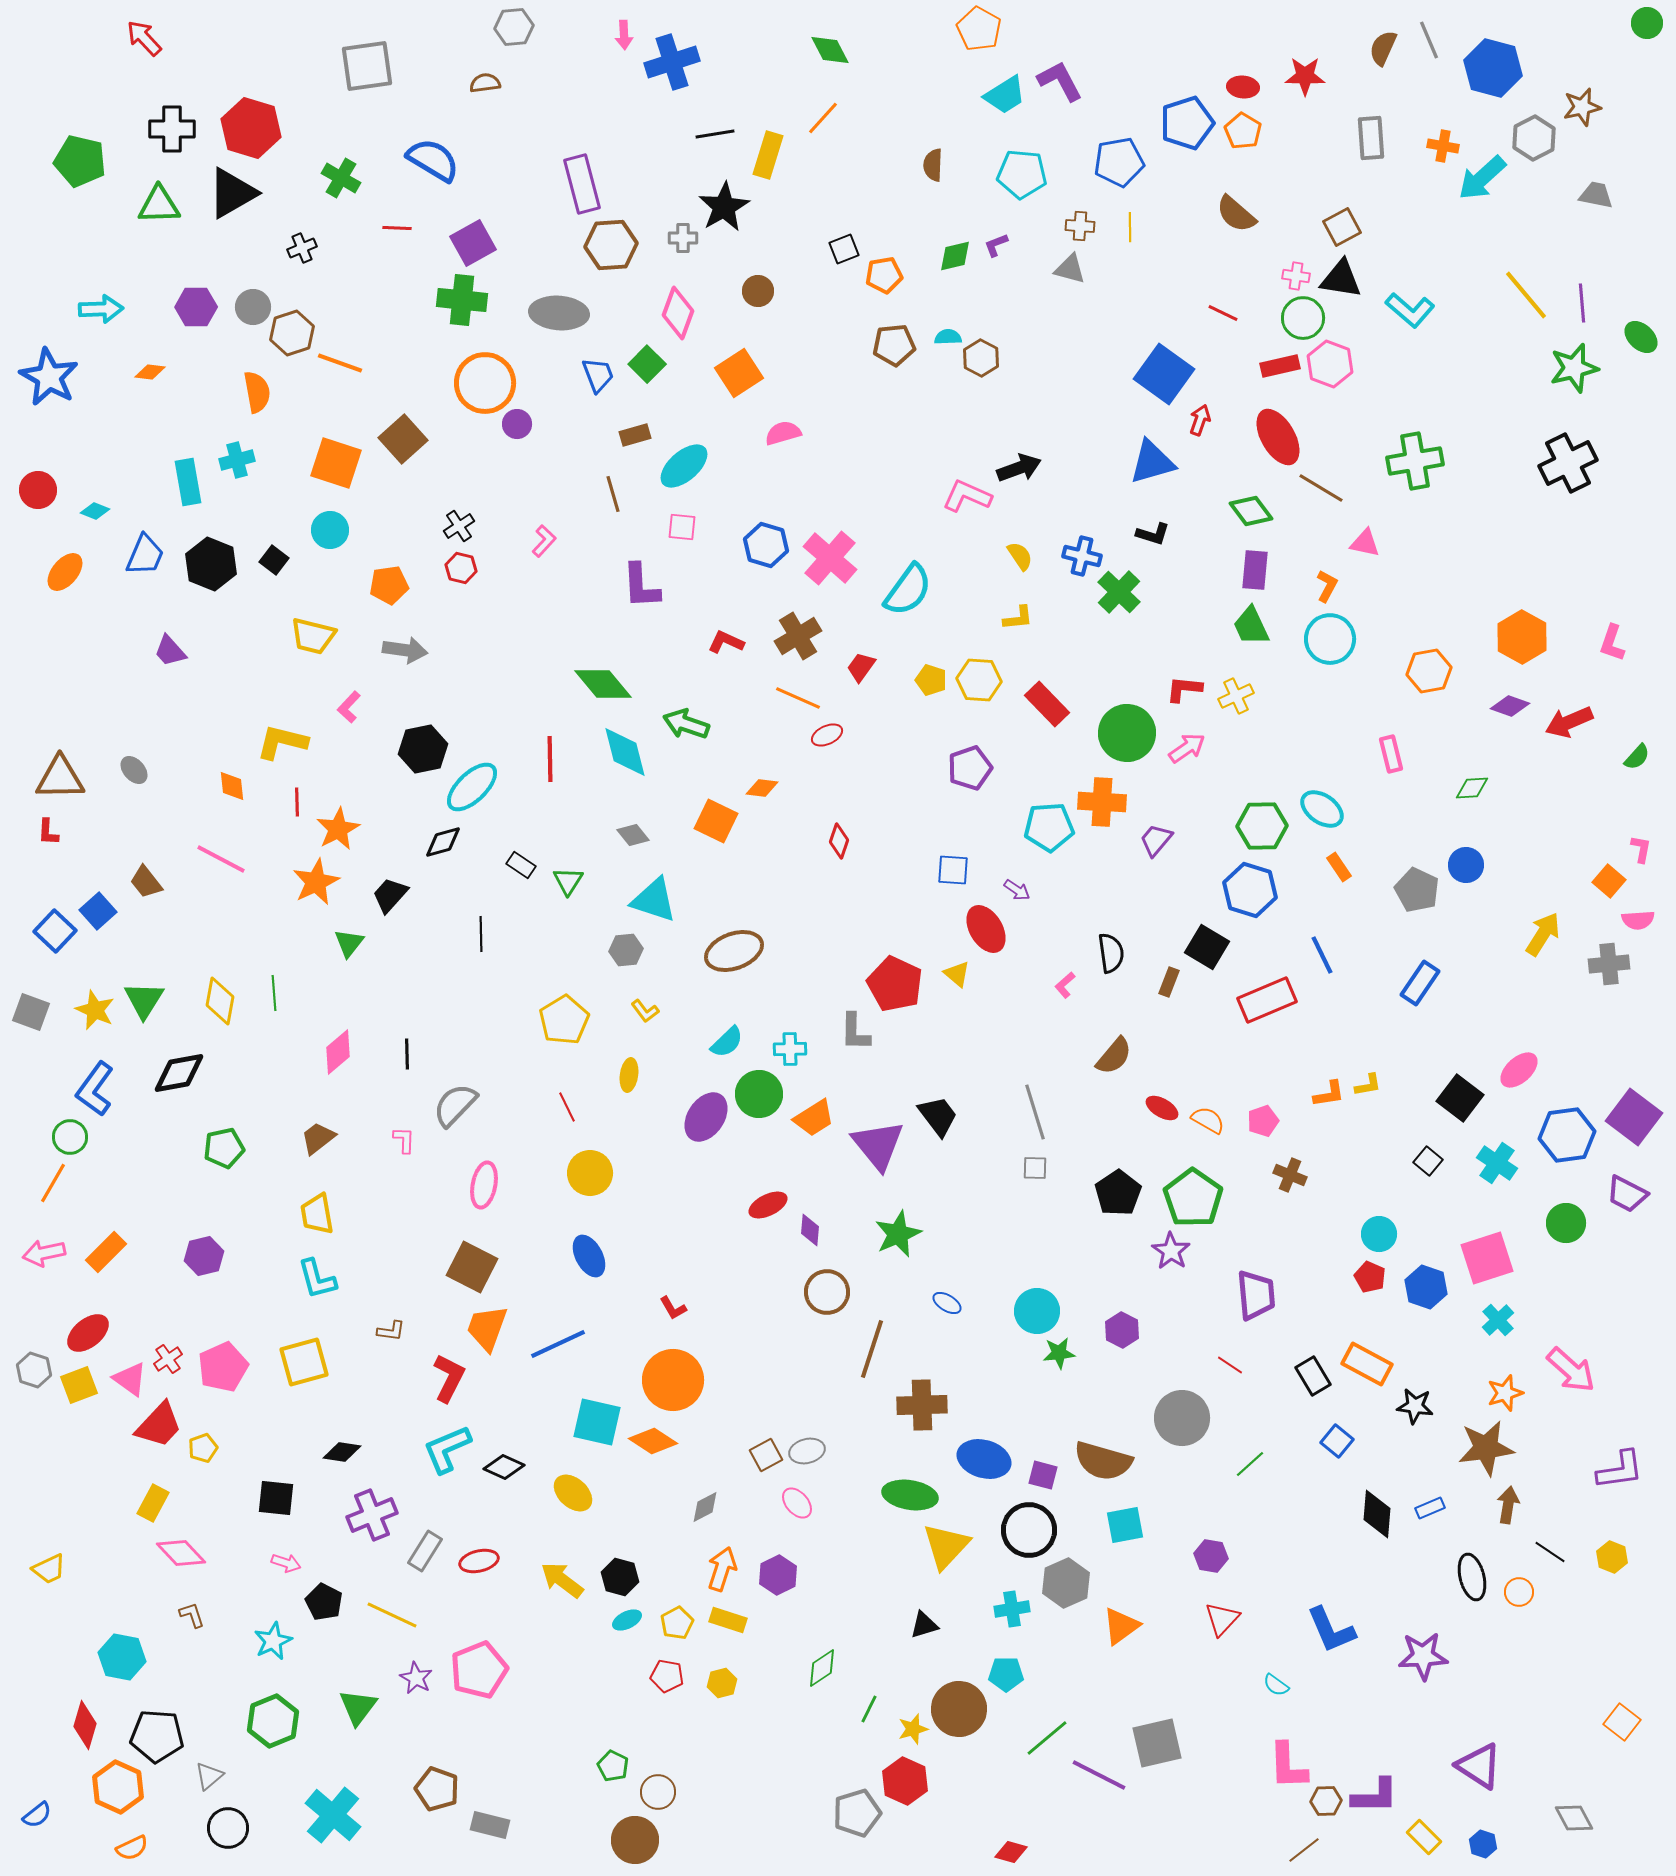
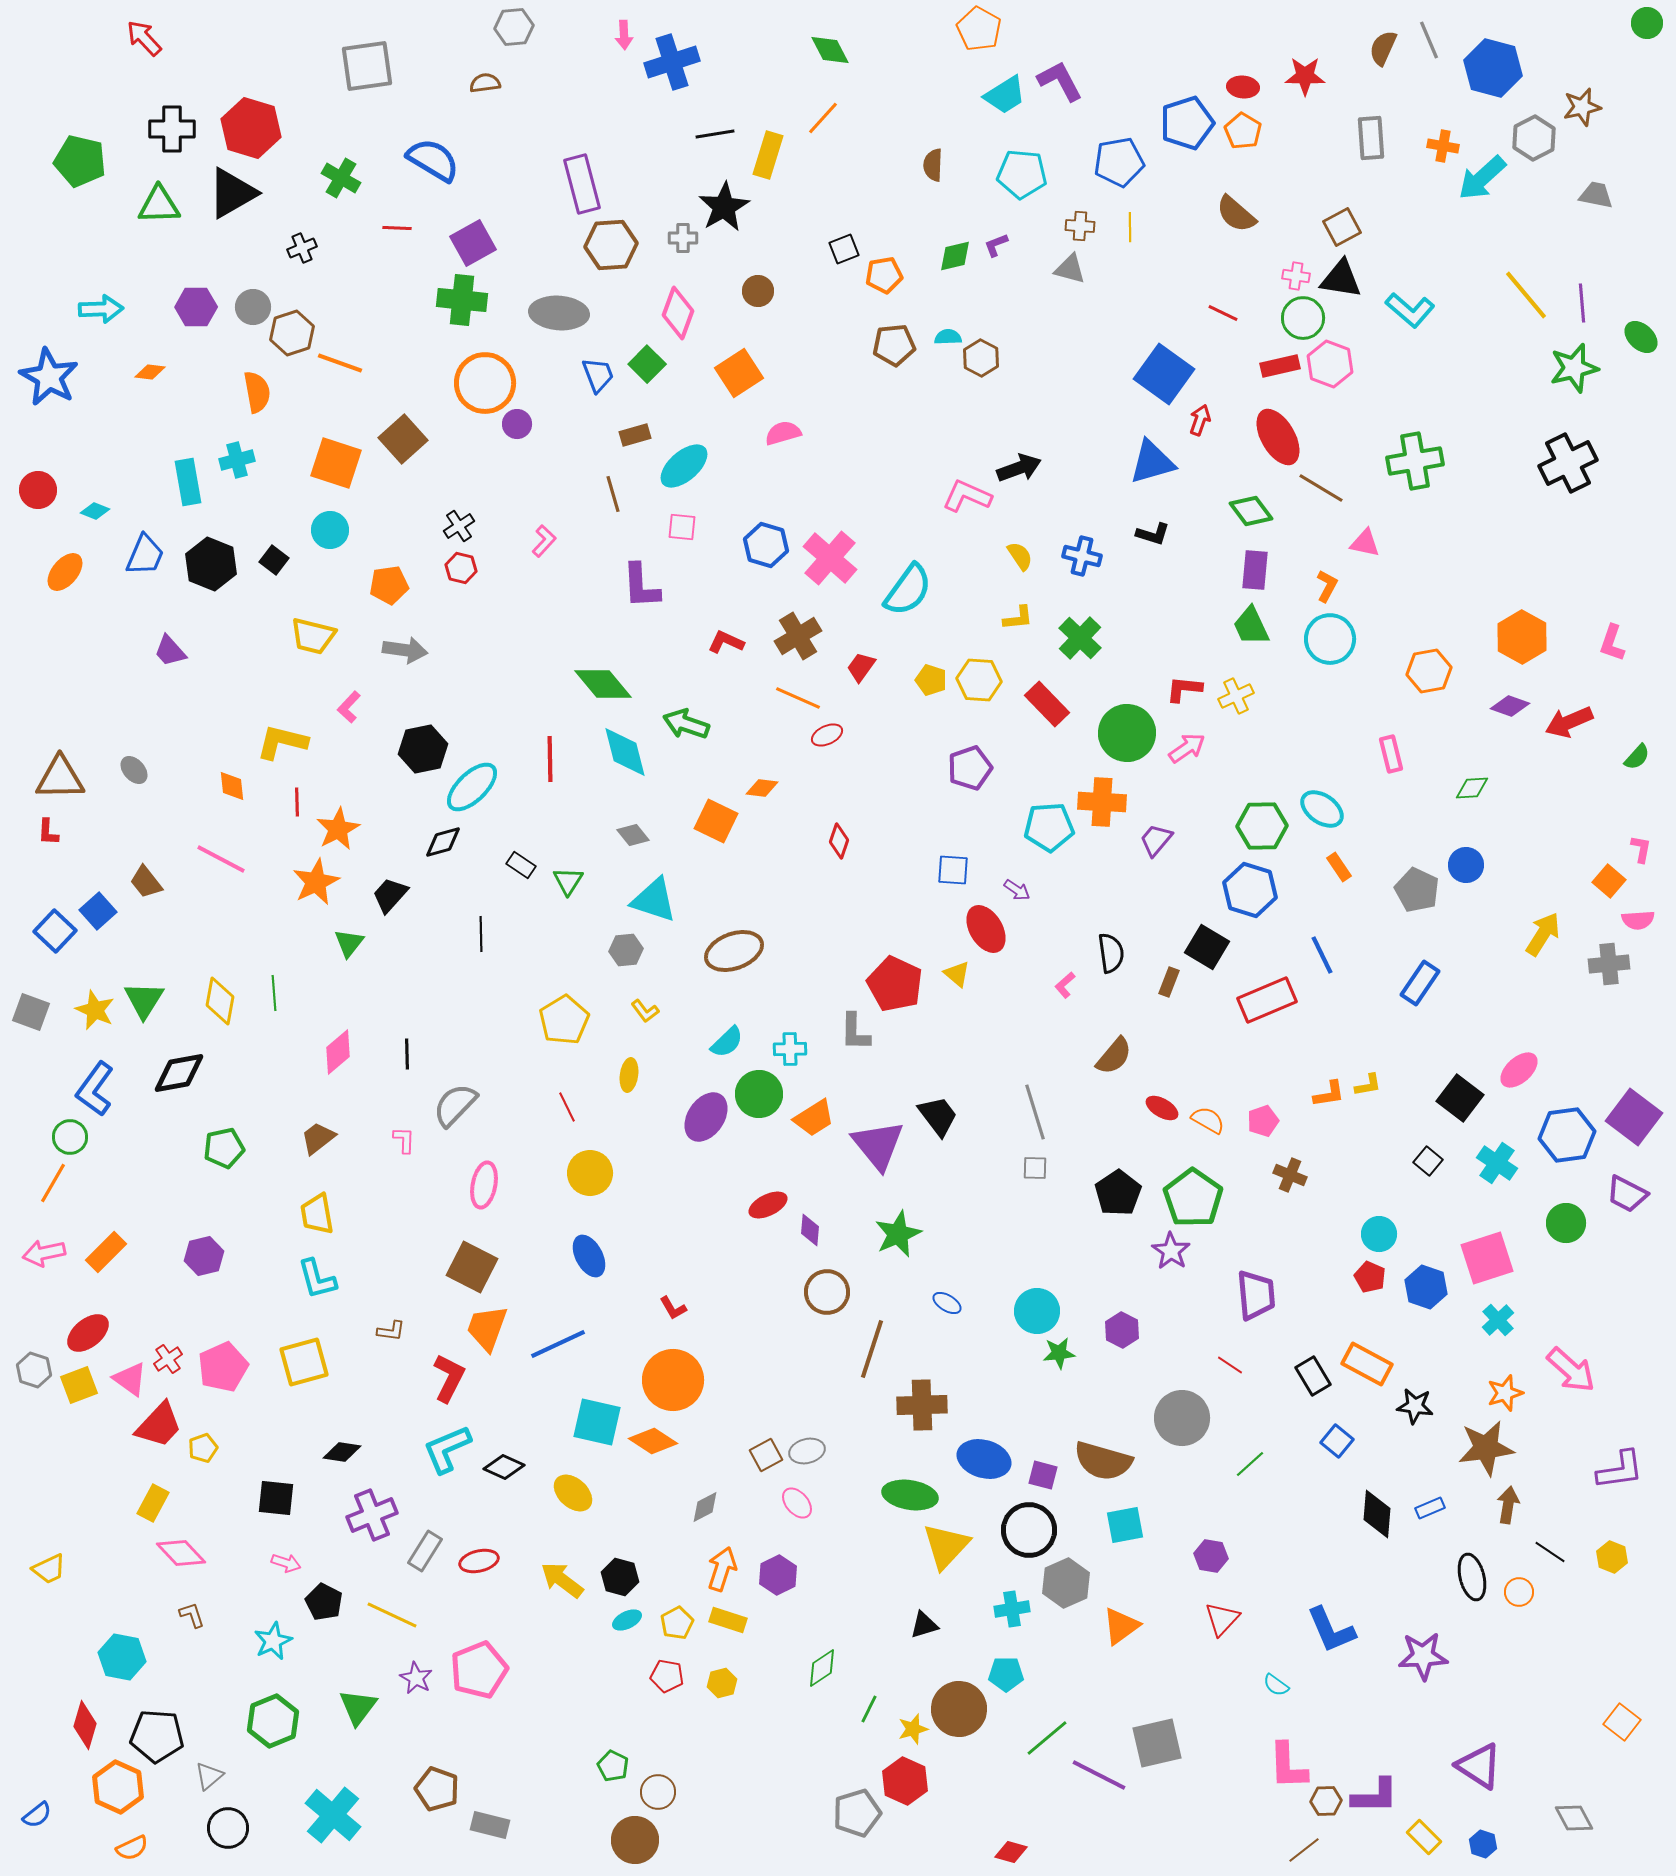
green cross at (1119, 592): moved 39 px left, 46 px down
